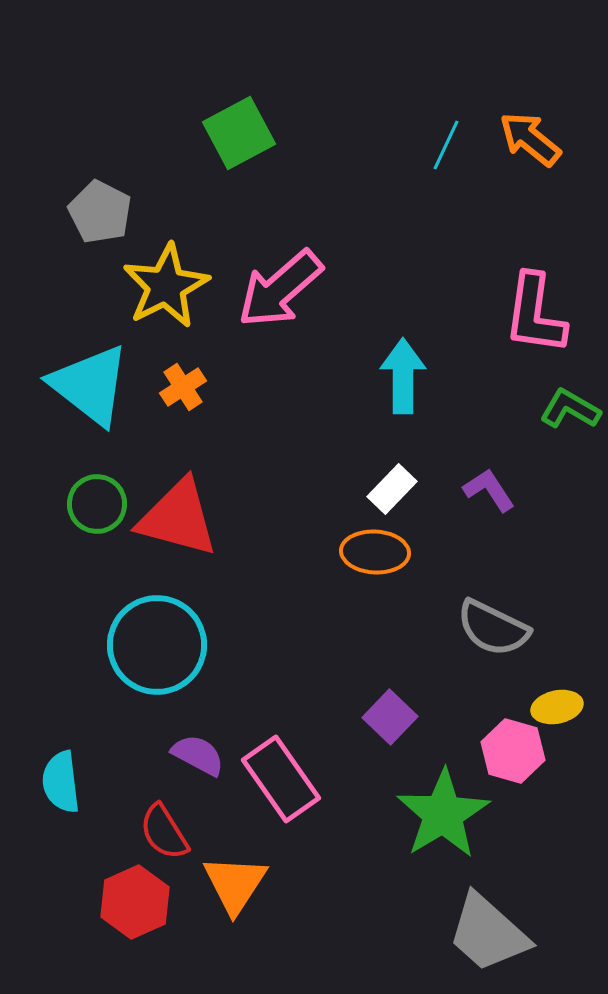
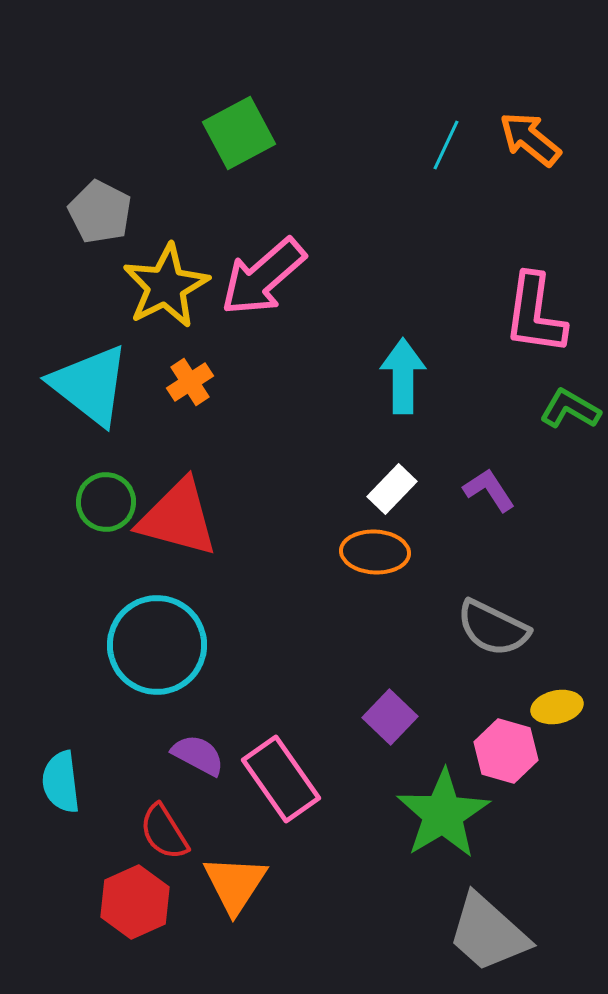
pink arrow: moved 17 px left, 12 px up
orange cross: moved 7 px right, 5 px up
green circle: moved 9 px right, 2 px up
pink hexagon: moved 7 px left
